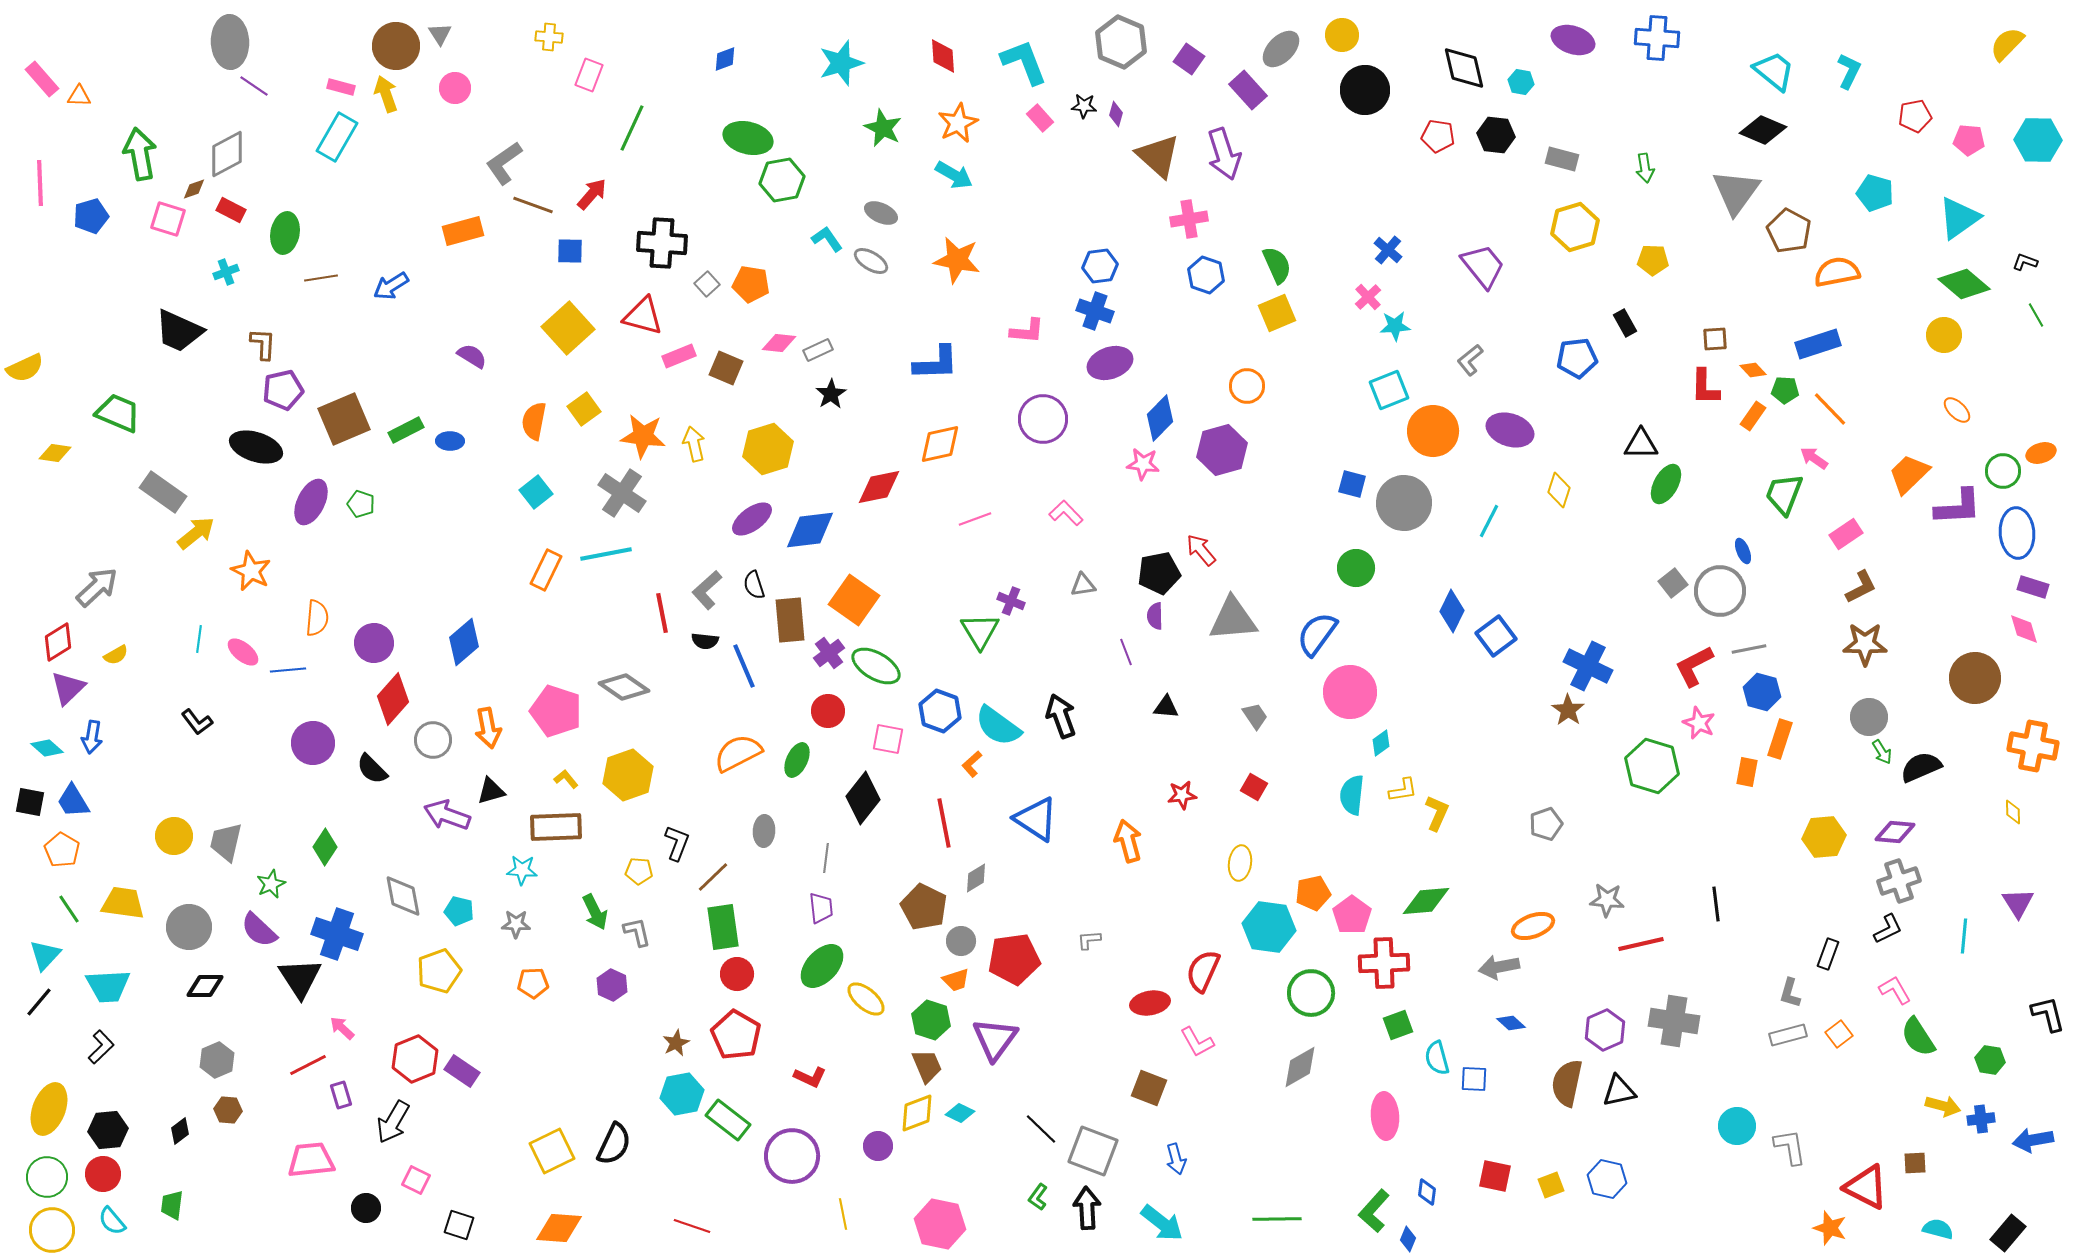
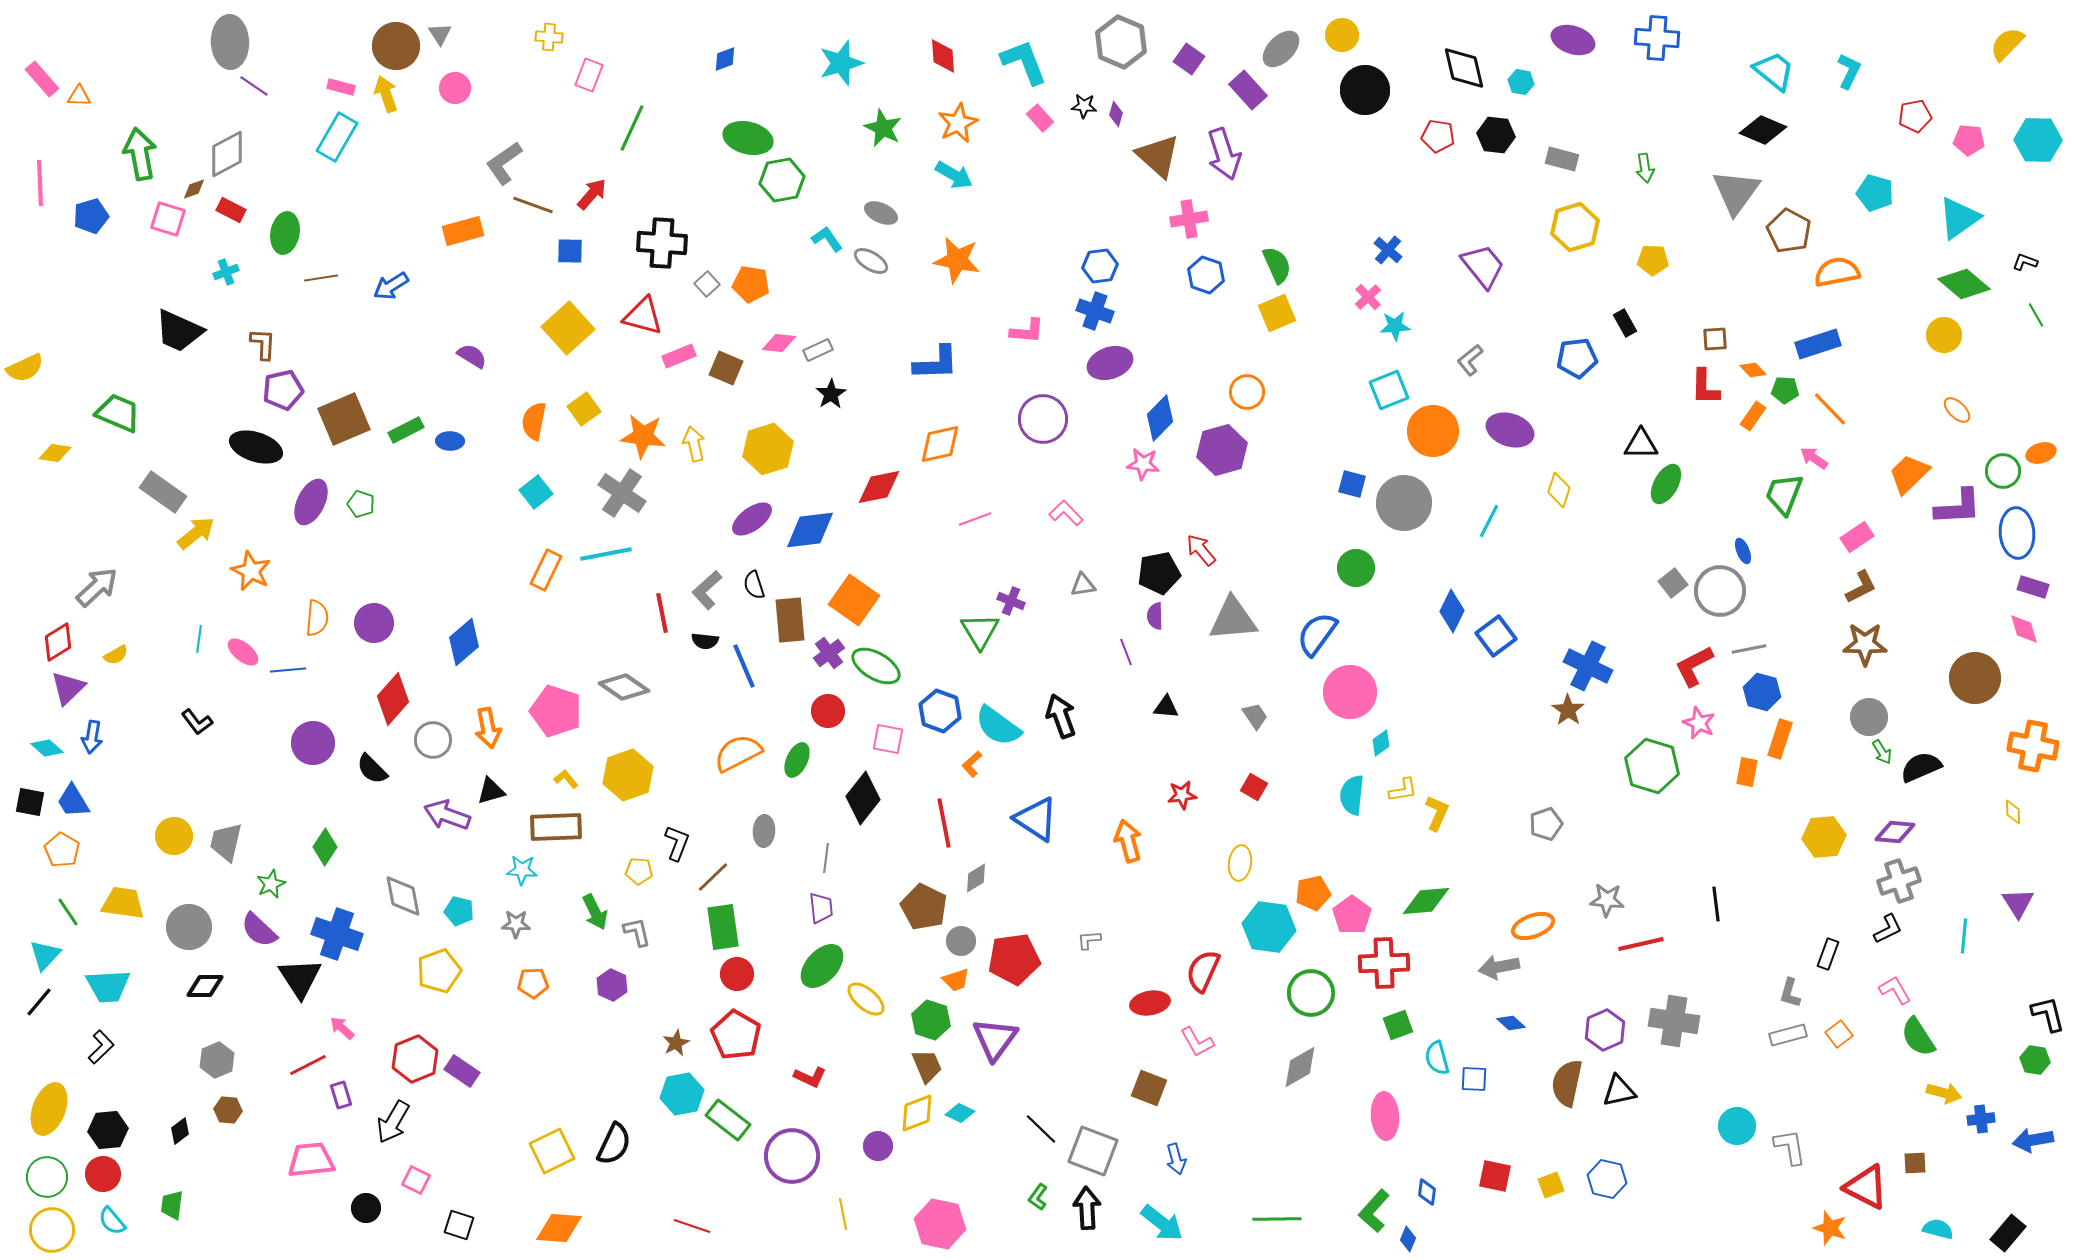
orange circle at (1247, 386): moved 6 px down
pink rectangle at (1846, 534): moved 11 px right, 3 px down
purple circle at (374, 643): moved 20 px up
green line at (69, 909): moved 1 px left, 3 px down
green hexagon at (1990, 1060): moved 45 px right
yellow arrow at (1943, 1106): moved 1 px right, 13 px up
